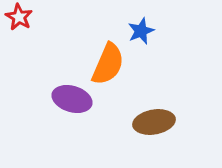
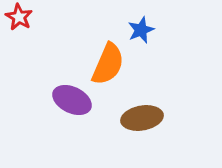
blue star: moved 1 px up
purple ellipse: moved 1 px down; rotated 9 degrees clockwise
brown ellipse: moved 12 px left, 4 px up
